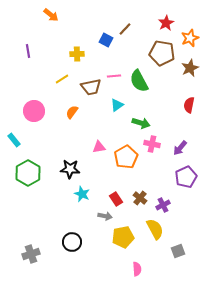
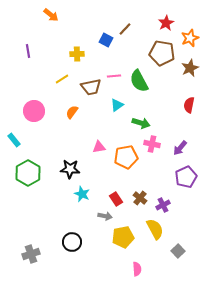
orange pentagon: rotated 20 degrees clockwise
gray square: rotated 24 degrees counterclockwise
